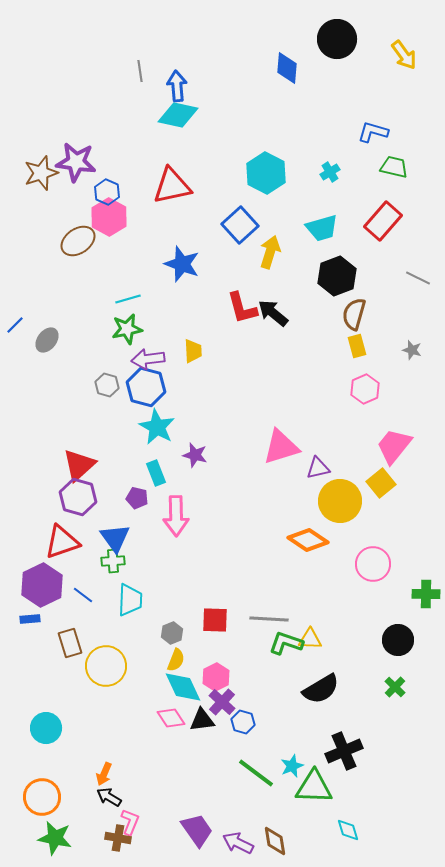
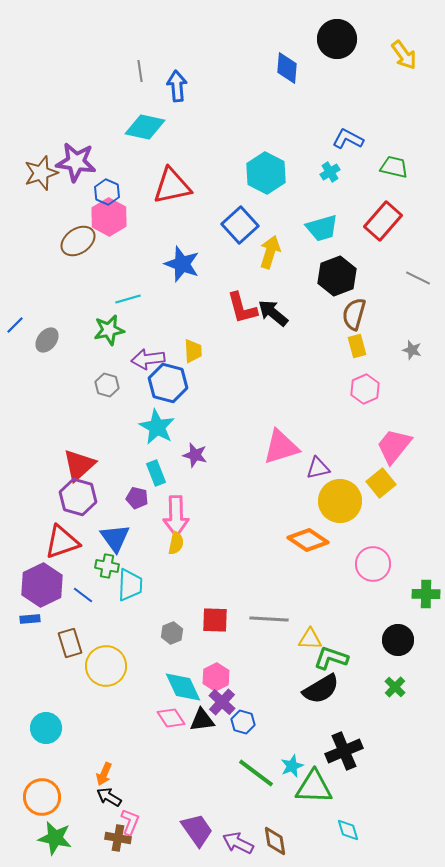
cyan diamond at (178, 115): moved 33 px left, 12 px down
blue L-shape at (373, 132): moved 25 px left, 7 px down; rotated 12 degrees clockwise
green star at (127, 329): moved 18 px left, 1 px down
blue hexagon at (146, 387): moved 22 px right, 4 px up
green cross at (113, 561): moved 6 px left, 5 px down; rotated 15 degrees clockwise
cyan trapezoid at (130, 600): moved 15 px up
green L-shape at (286, 643): moved 45 px right, 15 px down
yellow semicircle at (176, 660): moved 117 px up; rotated 10 degrees counterclockwise
